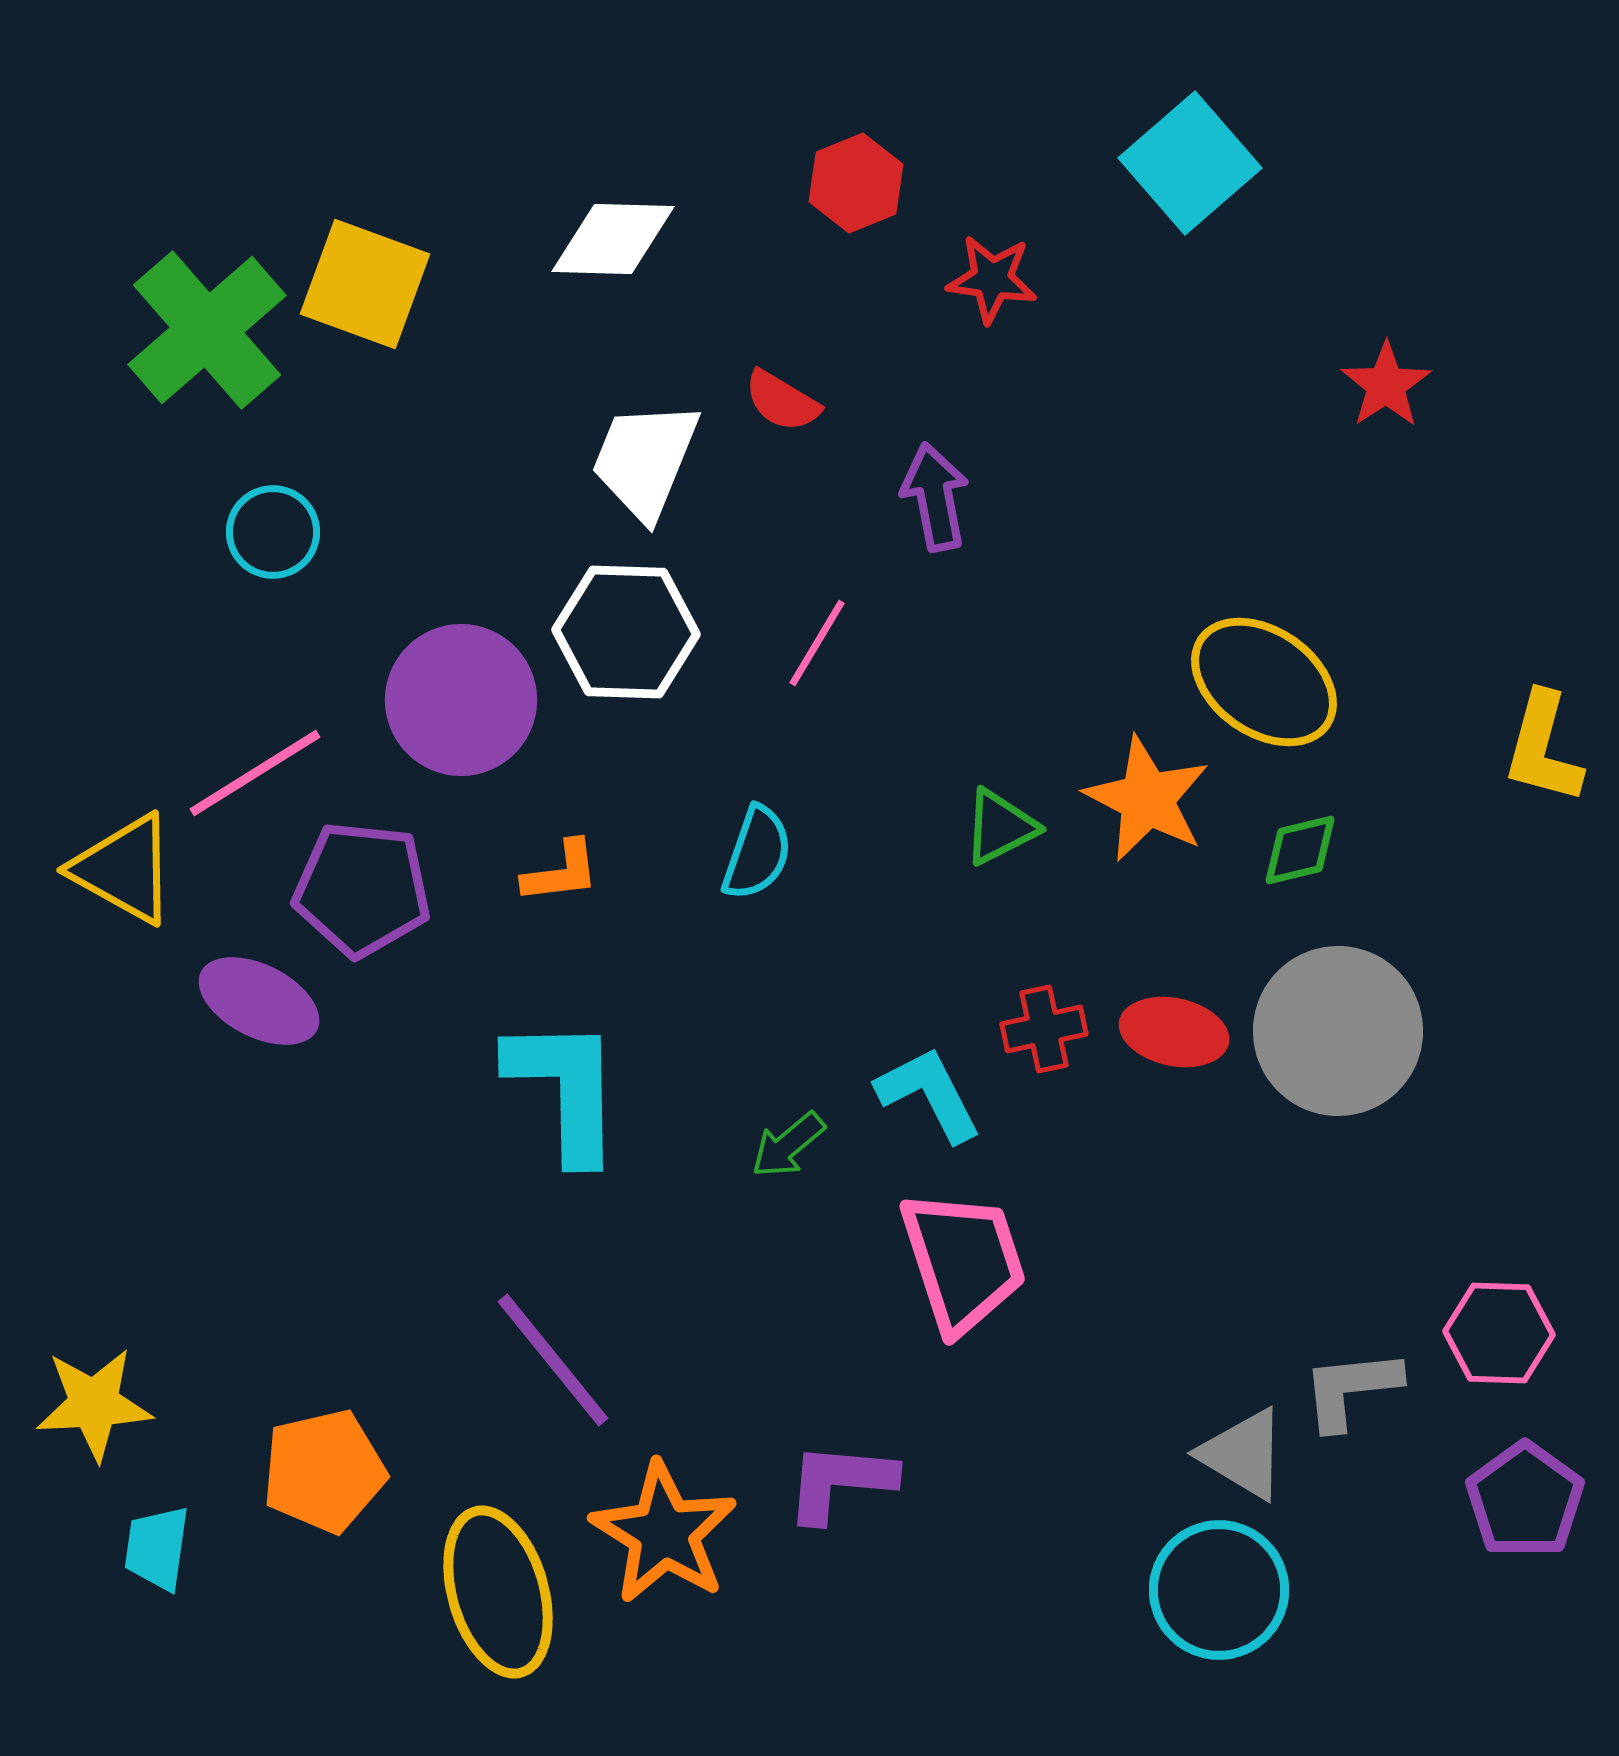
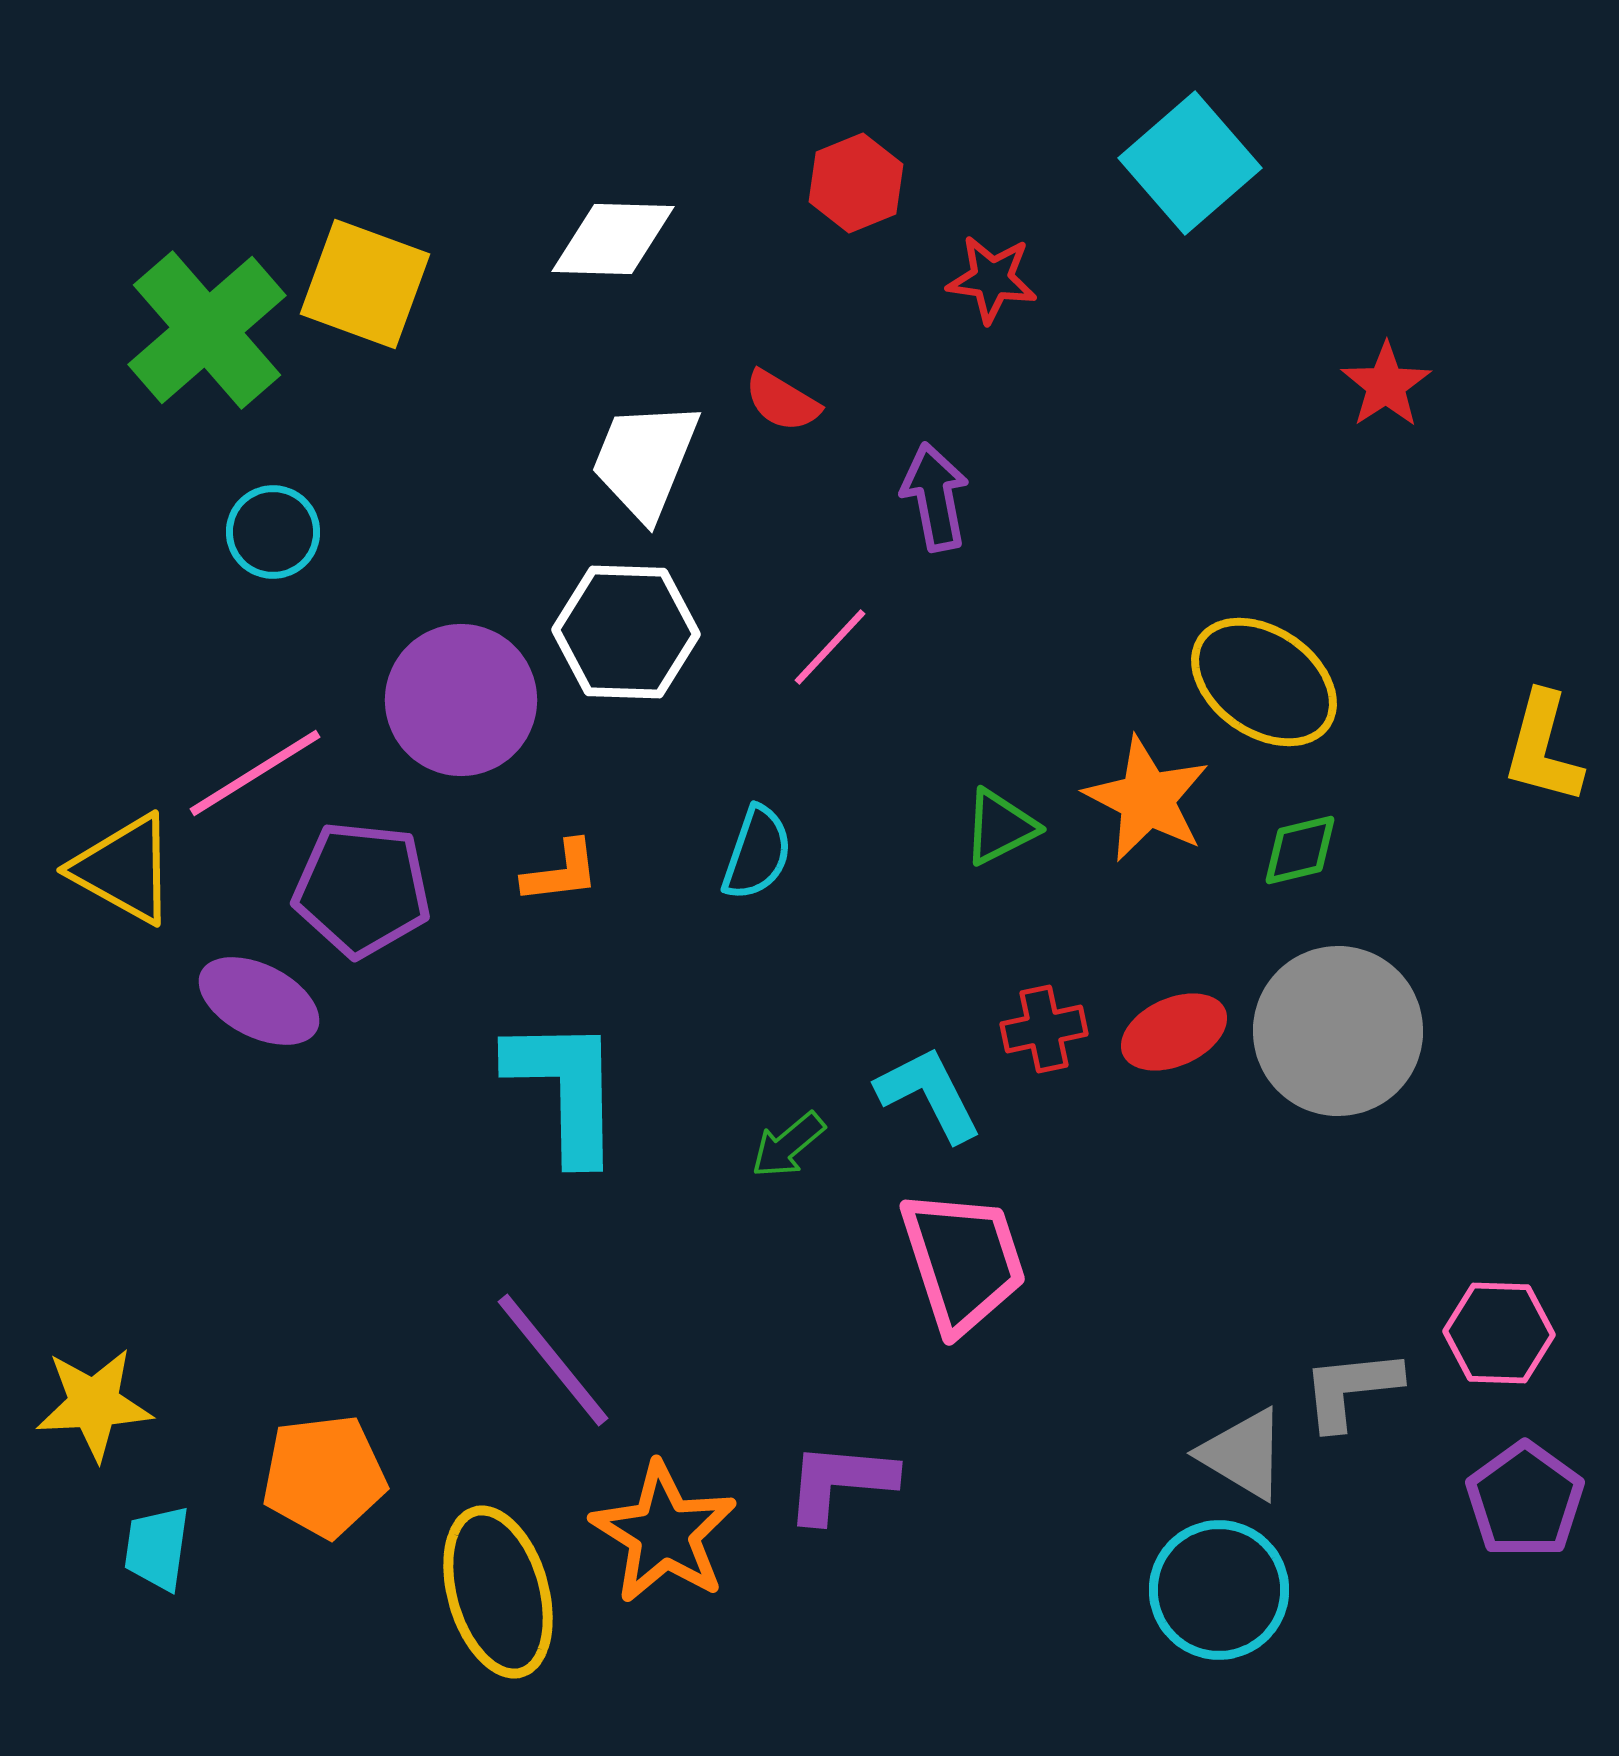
pink line at (817, 643): moved 13 px right, 4 px down; rotated 12 degrees clockwise
red ellipse at (1174, 1032): rotated 36 degrees counterclockwise
orange pentagon at (324, 1471): moved 5 px down; rotated 6 degrees clockwise
